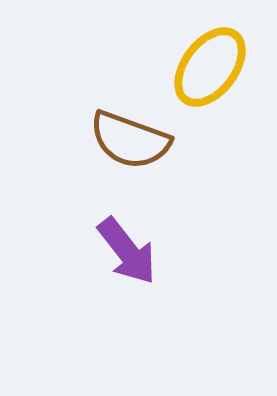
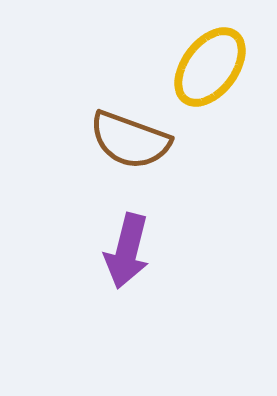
purple arrow: rotated 52 degrees clockwise
